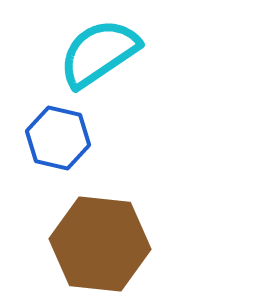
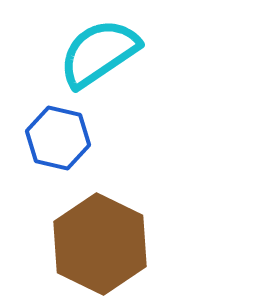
brown hexagon: rotated 20 degrees clockwise
